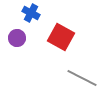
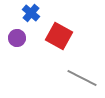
blue cross: rotated 12 degrees clockwise
red square: moved 2 px left, 1 px up
